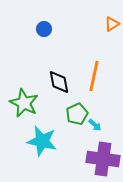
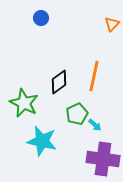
orange triangle: rotated 14 degrees counterclockwise
blue circle: moved 3 px left, 11 px up
black diamond: rotated 65 degrees clockwise
